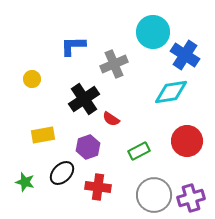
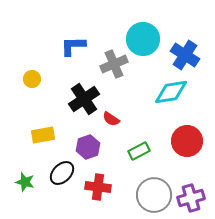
cyan circle: moved 10 px left, 7 px down
